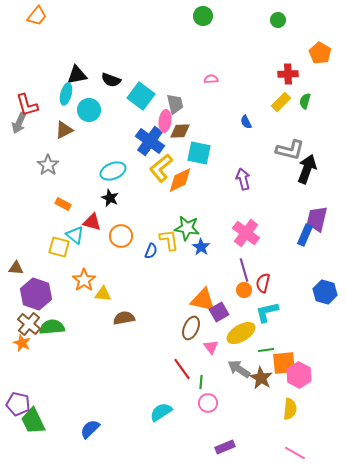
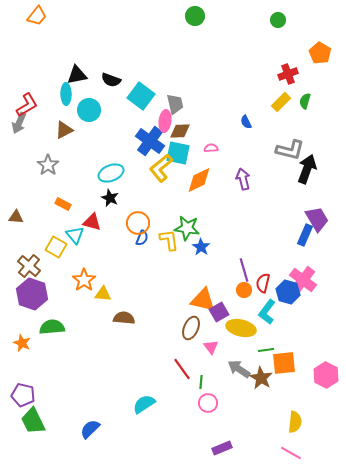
green circle at (203, 16): moved 8 px left
red cross at (288, 74): rotated 18 degrees counterclockwise
pink semicircle at (211, 79): moved 69 px down
cyan ellipse at (66, 94): rotated 15 degrees counterclockwise
red L-shape at (27, 105): rotated 105 degrees counterclockwise
cyan square at (199, 153): moved 21 px left
cyan ellipse at (113, 171): moved 2 px left, 2 px down
orange diamond at (180, 180): moved 19 px right
purple trapezoid at (317, 219): rotated 136 degrees clockwise
pink cross at (246, 233): moved 57 px right, 47 px down
cyan triangle at (75, 235): rotated 12 degrees clockwise
orange circle at (121, 236): moved 17 px right, 13 px up
yellow square at (59, 247): moved 3 px left; rotated 15 degrees clockwise
blue semicircle at (151, 251): moved 9 px left, 13 px up
brown triangle at (16, 268): moved 51 px up
blue hexagon at (325, 292): moved 37 px left
purple hexagon at (36, 294): moved 4 px left
cyan L-shape at (267, 312): rotated 40 degrees counterclockwise
brown semicircle at (124, 318): rotated 15 degrees clockwise
brown cross at (29, 324): moved 58 px up
yellow ellipse at (241, 333): moved 5 px up; rotated 44 degrees clockwise
pink hexagon at (299, 375): moved 27 px right
purple pentagon at (18, 404): moved 5 px right, 9 px up
yellow semicircle at (290, 409): moved 5 px right, 13 px down
cyan semicircle at (161, 412): moved 17 px left, 8 px up
purple rectangle at (225, 447): moved 3 px left, 1 px down
pink line at (295, 453): moved 4 px left
